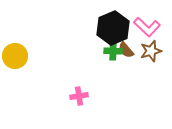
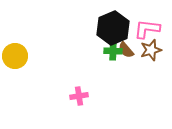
pink L-shape: moved 2 px down; rotated 144 degrees clockwise
brown star: moved 1 px up
